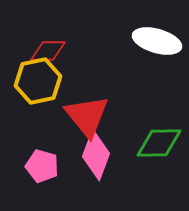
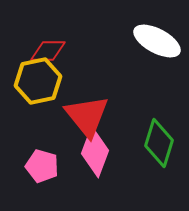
white ellipse: rotated 12 degrees clockwise
green diamond: rotated 72 degrees counterclockwise
pink diamond: moved 1 px left, 3 px up
